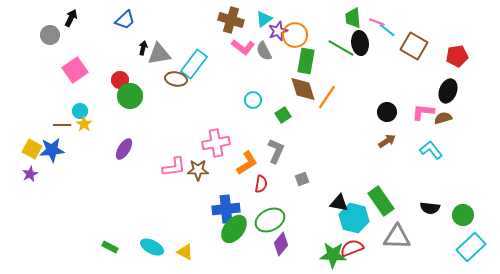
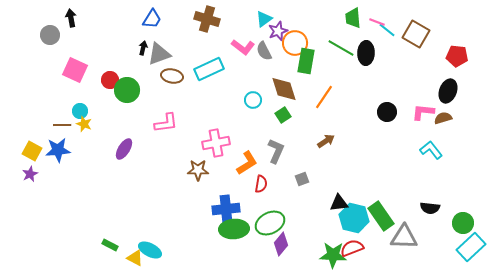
black arrow at (71, 18): rotated 36 degrees counterclockwise
blue trapezoid at (125, 20): moved 27 px right, 1 px up; rotated 15 degrees counterclockwise
brown cross at (231, 20): moved 24 px left, 1 px up
orange circle at (295, 35): moved 8 px down
black ellipse at (360, 43): moved 6 px right, 10 px down; rotated 10 degrees clockwise
brown square at (414, 46): moved 2 px right, 12 px up
gray triangle at (159, 54): rotated 10 degrees counterclockwise
red pentagon at (457, 56): rotated 15 degrees clockwise
cyan rectangle at (194, 64): moved 15 px right, 5 px down; rotated 28 degrees clockwise
pink square at (75, 70): rotated 30 degrees counterclockwise
brown ellipse at (176, 79): moved 4 px left, 3 px up
red circle at (120, 80): moved 10 px left
brown diamond at (303, 89): moved 19 px left
green circle at (130, 96): moved 3 px left, 6 px up
orange line at (327, 97): moved 3 px left
yellow star at (84, 124): rotated 14 degrees counterclockwise
brown arrow at (387, 141): moved 61 px left
yellow square at (32, 149): moved 2 px down
blue star at (52, 150): moved 6 px right
pink L-shape at (174, 167): moved 8 px left, 44 px up
green rectangle at (381, 201): moved 15 px down
black triangle at (339, 203): rotated 18 degrees counterclockwise
green circle at (463, 215): moved 8 px down
green ellipse at (270, 220): moved 3 px down
green ellipse at (234, 229): rotated 48 degrees clockwise
gray triangle at (397, 237): moved 7 px right
green rectangle at (110, 247): moved 2 px up
cyan ellipse at (152, 247): moved 2 px left, 3 px down
yellow triangle at (185, 252): moved 50 px left, 6 px down
